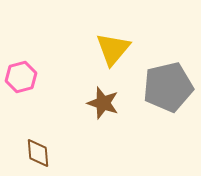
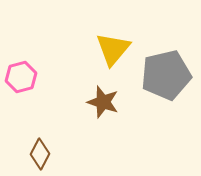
gray pentagon: moved 2 px left, 12 px up
brown star: moved 1 px up
brown diamond: moved 2 px right, 1 px down; rotated 32 degrees clockwise
